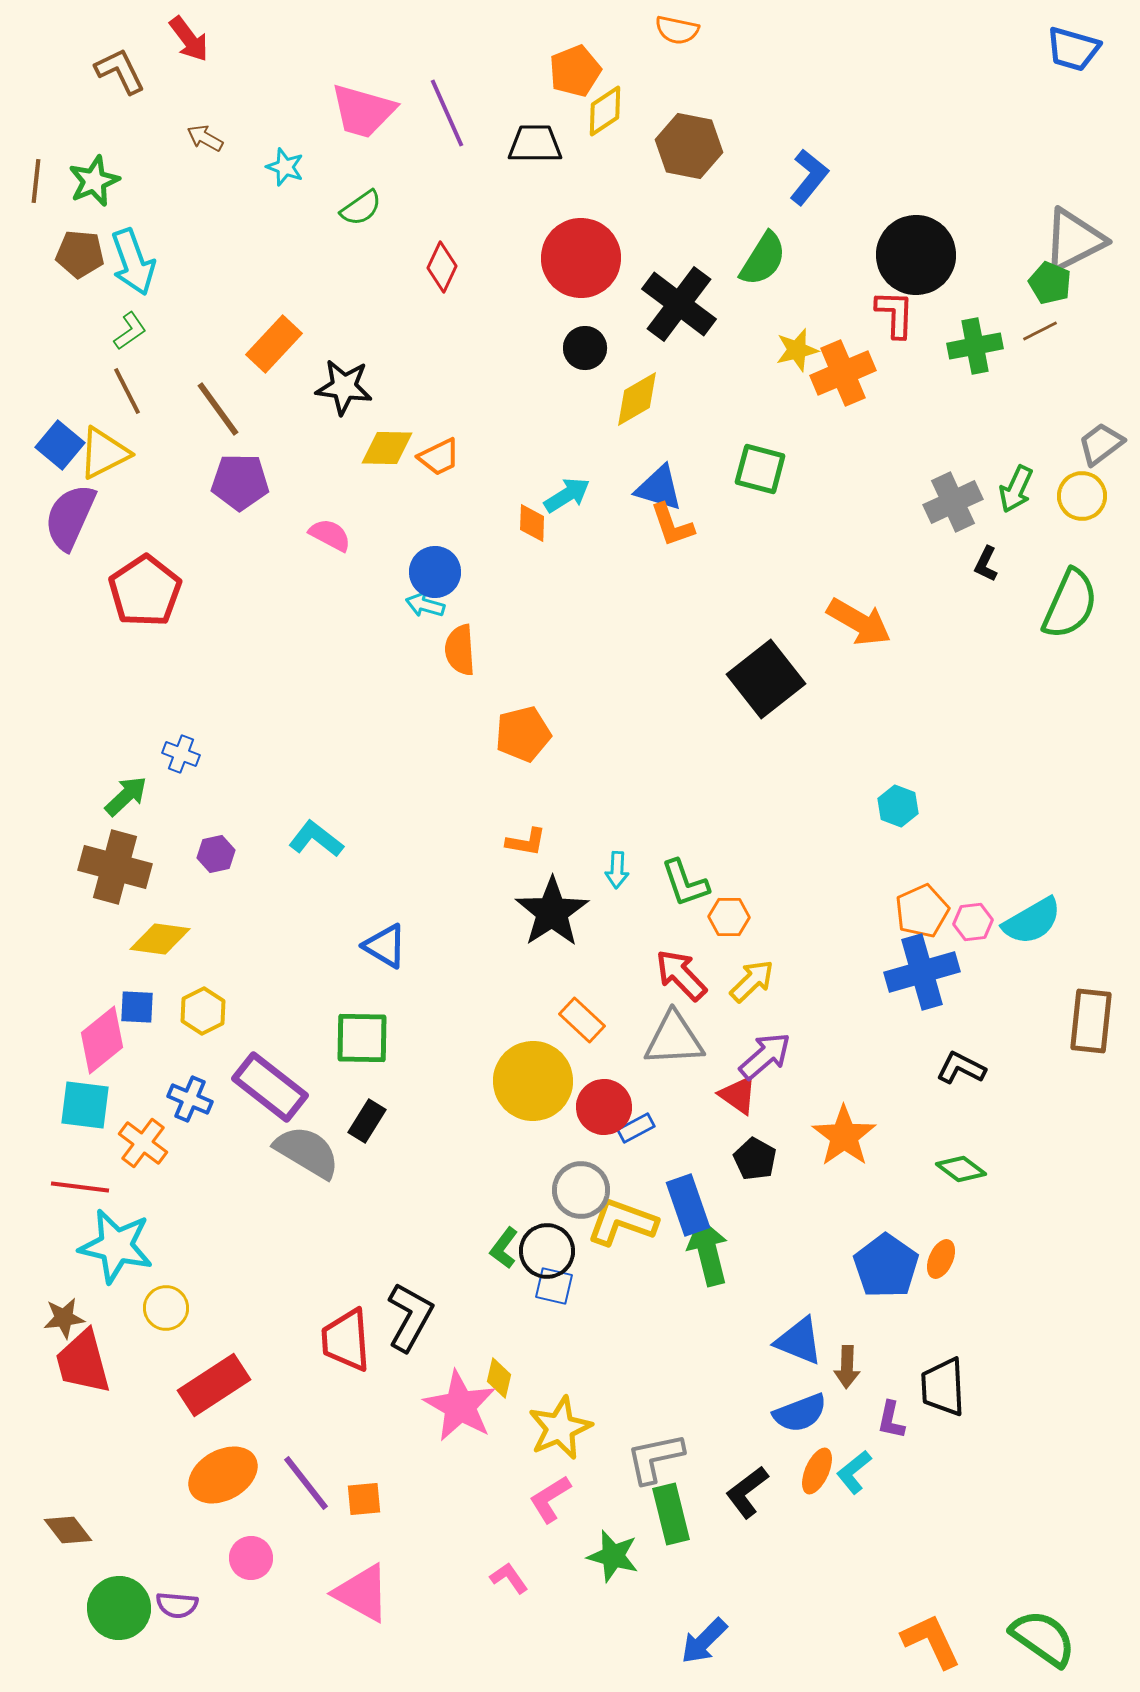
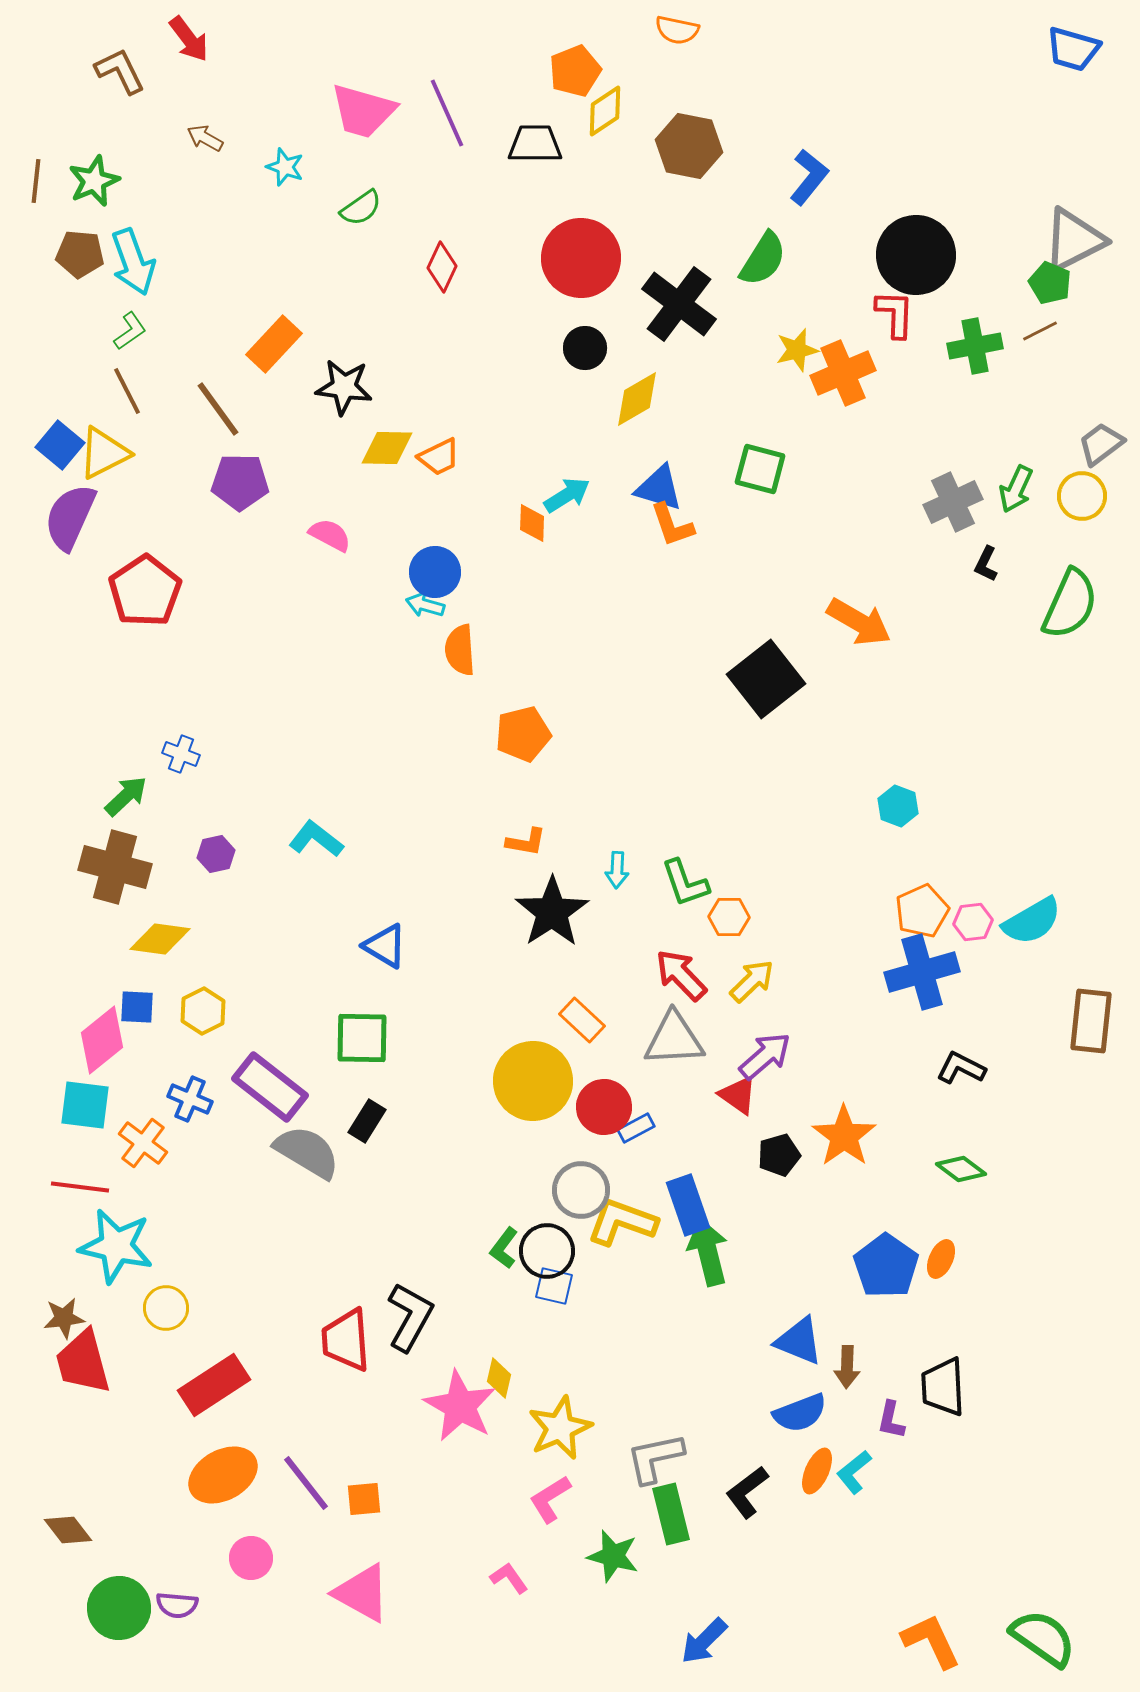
black pentagon at (755, 1159): moved 24 px right, 4 px up; rotated 27 degrees clockwise
